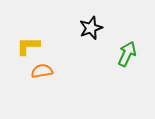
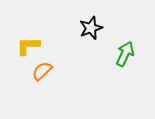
green arrow: moved 2 px left
orange semicircle: rotated 35 degrees counterclockwise
